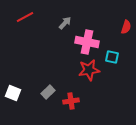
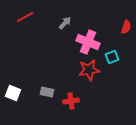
pink cross: moved 1 px right; rotated 10 degrees clockwise
cyan square: rotated 32 degrees counterclockwise
gray rectangle: moved 1 px left; rotated 56 degrees clockwise
